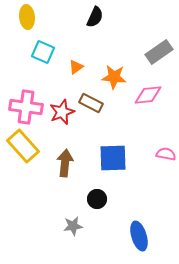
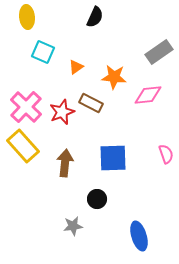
pink cross: rotated 36 degrees clockwise
pink semicircle: rotated 60 degrees clockwise
